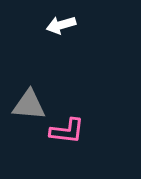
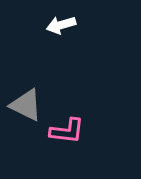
gray triangle: moved 3 px left; rotated 21 degrees clockwise
